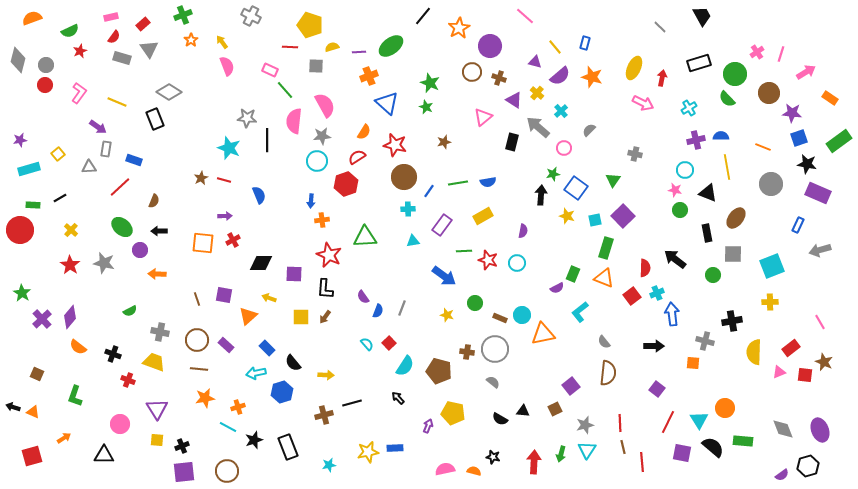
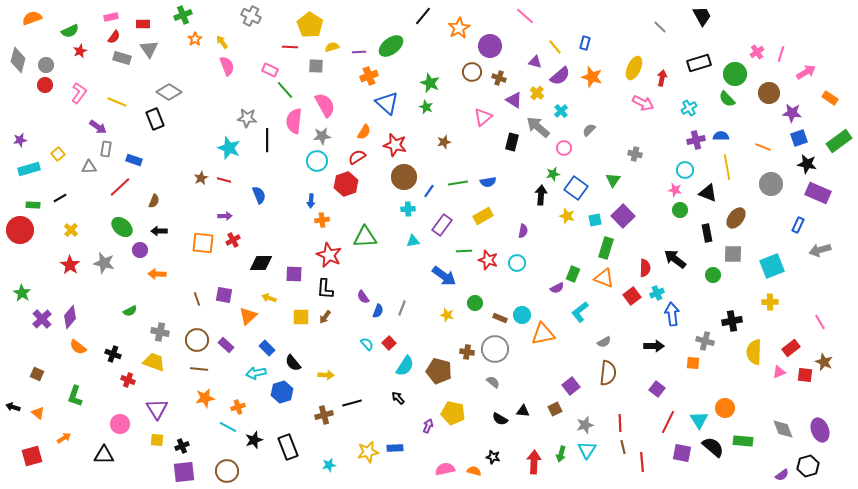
red rectangle at (143, 24): rotated 40 degrees clockwise
yellow pentagon at (310, 25): rotated 15 degrees clockwise
orange star at (191, 40): moved 4 px right, 1 px up
gray semicircle at (604, 342): rotated 80 degrees counterclockwise
orange triangle at (33, 412): moved 5 px right, 1 px down; rotated 16 degrees clockwise
